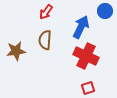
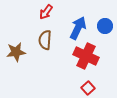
blue circle: moved 15 px down
blue arrow: moved 3 px left, 1 px down
brown star: moved 1 px down
red square: rotated 24 degrees counterclockwise
